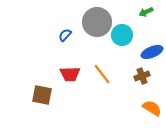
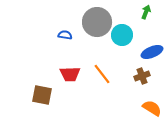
green arrow: rotated 136 degrees clockwise
blue semicircle: rotated 56 degrees clockwise
